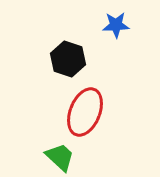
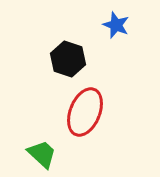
blue star: rotated 24 degrees clockwise
green trapezoid: moved 18 px left, 3 px up
